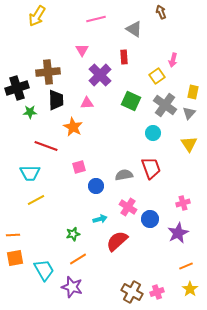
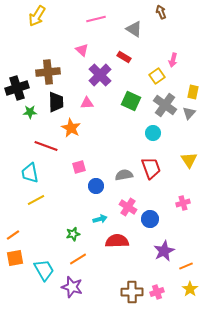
pink triangle at (82, 50): rotated 16 degrees counterclockwise
red rectangle at (124, 57): rotated 56 degrees counterclockwise
black trapezoid at (56, 100): moved 2 px down
orange star at (73, 127): moved 2 px left, 1 px down
yellow triangle at (189, 144): moved 16 px down
cyan trapezoid at (30, 173): rotated 80 degrees clockwise
purple star at (178, 233): moved 14 px left, 18 px down
orange line at (13, 235): rotated 32 degrees counterclockwise
red semicircle at (117, 241): rotated 40 degrees clockwise
brown cross at (132, 292): rotated 30 degrees counterclockwise
